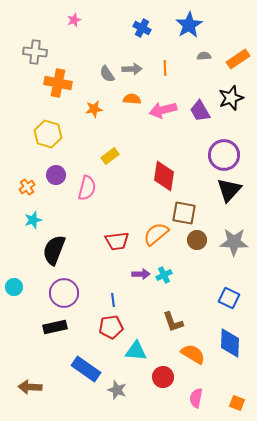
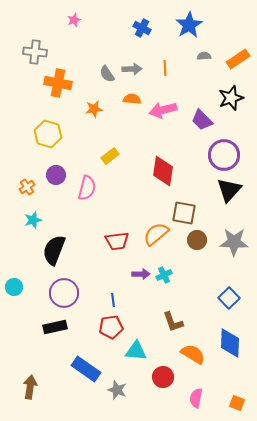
purple trapezoid at (200, 111): moved 2 px right, 9 px down; rotated 15 degrees counterclockwise
red diamond at (164, 176): moved 1 px left, 5 px up
blue square at (229, 298): rotated 20 degrees clockwise
brown arrow at (30, 387): rotated 95 degrees clockwise
